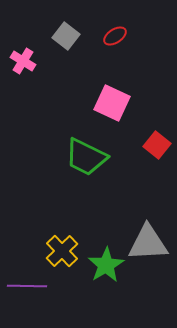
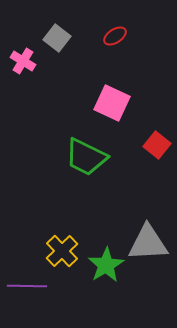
gray square: moved 9 px left, 2 px down
